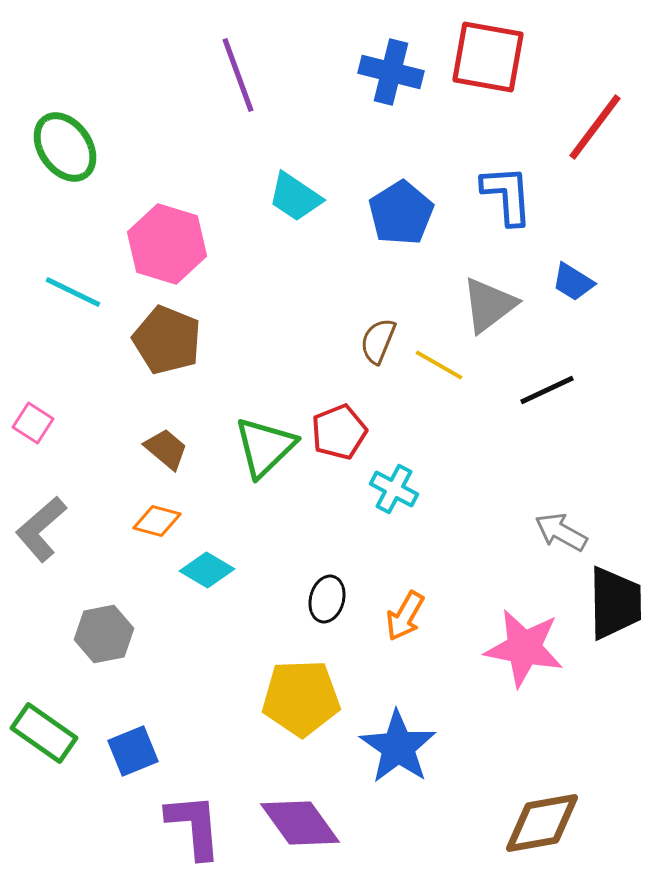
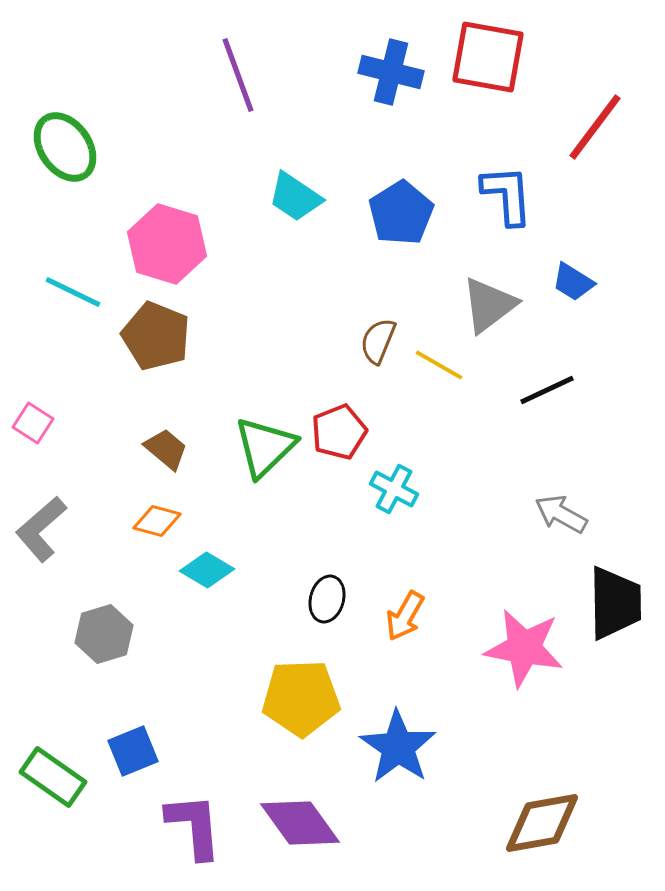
brown pentagon: moved 11 px left, 4 px up
gray arrow: moved 18 px up
gray hexagon: rotated 6 degrees counterclockwise
green rectangle: moved 9 px right, 44 px down
